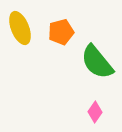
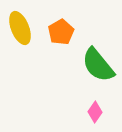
orange pentagon: rotated 15 degrees counterclockwise
green semicircle: moved 1 px right, 3 px down
